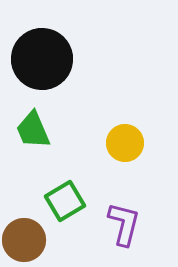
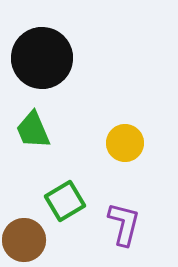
black circle: moved 1 px up
